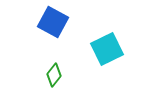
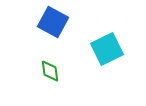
green diamond: moved 4 px left, 4 px up; rotated 45 degrees counterclockwise
